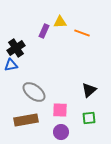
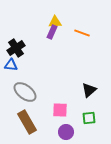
yellow triangle: moved 5 px left
purple rectangle: moved 8 px right, 1 px down
blue triangle: rotated 16 degrees clockwise
gray ellipse: moved 9 px left
brown rectangle: moved 1 px right, 2 px down; rotated 70 degrees clockwise
purple circle: moved 5 px right
